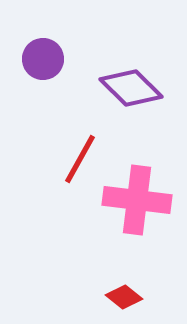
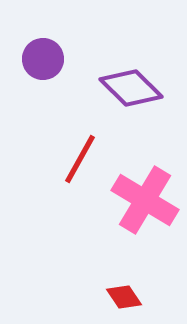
pink cross: moved 8 px right; rotated 24 degrees clockwise
red diamond: rotated 18 degrees clockwise
